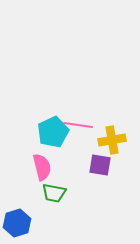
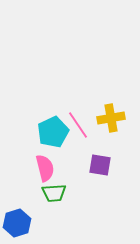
pink line: rotated 48 degrees clockwise
yellow cross: moved 1 px left, 22 px up
pink semicircle: moved 3 px right, 1 px down
green trapezoid: rotated 15 degrees counterclockwise
